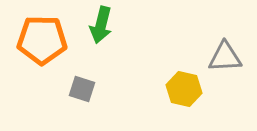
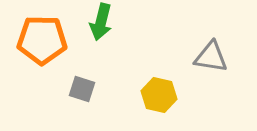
green arrow: moved 3 px up
gray triangle: moved 14 px left; rotated 12 degrees clockwise
yellow hexagon: moved 25 px left, 6 px down
